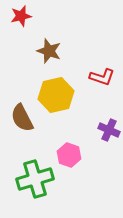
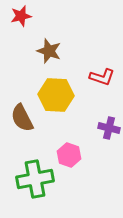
yellow hexagon: rotated 16 degrees clockwise
purple cross: moved 2 px up; rotated 10 degrees counterclockwise
green cross: rotated 6 degrees clockwise
